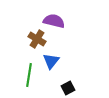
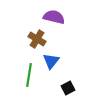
purple semicircle: moved 4 px up
